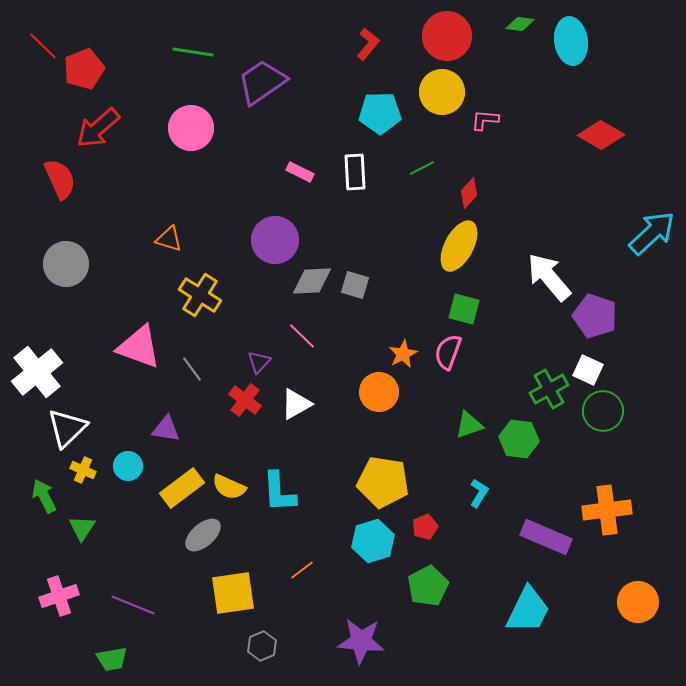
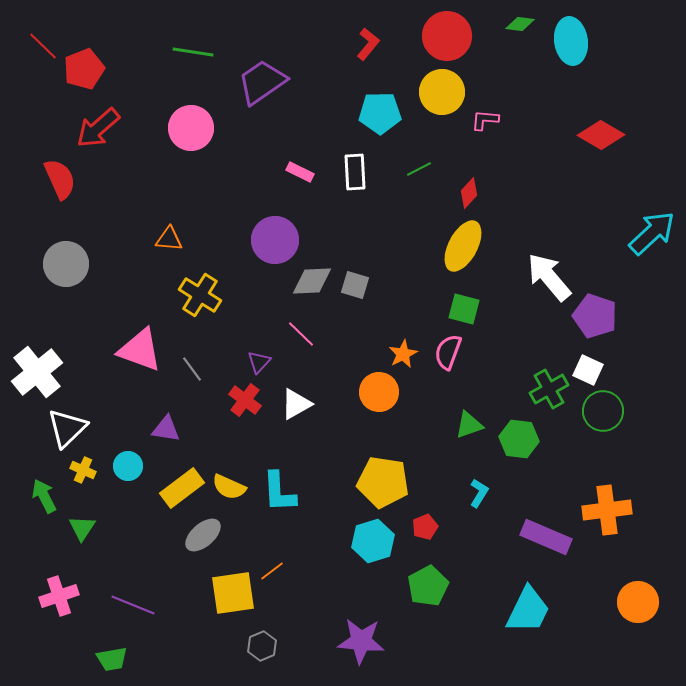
green line at (422, 168): moved 3 px left, 1 px down
orange triangle at (169, 239): rotated 12 degrees counterclockwise
yellow ellipse at (459, 246): moved 4 px right
pink line at (302, 336): moved 1 px left, 2 px up
pink triangle at (139, 347): moved 1 px right, 3 px down
orange line at (302, 570): moved 30 px left, 1 px down
